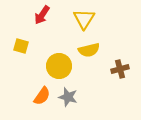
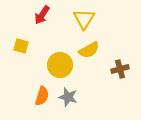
yellow semicircle: rotated 15 degrees counterclockwise
yellow circle: moved 1 px right, 1 px up
orange semicircle: rotated 18 degrees counterclockwise
